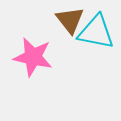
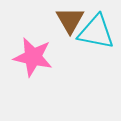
brown triangle: rotated 8 degrees clockwise
